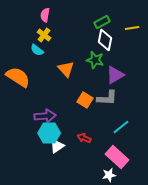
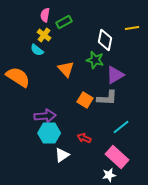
green rectangle: moved 38 px left
white triangle: moved 5 px right, 9 px down
